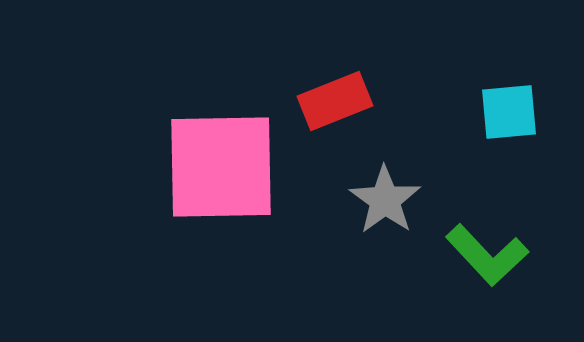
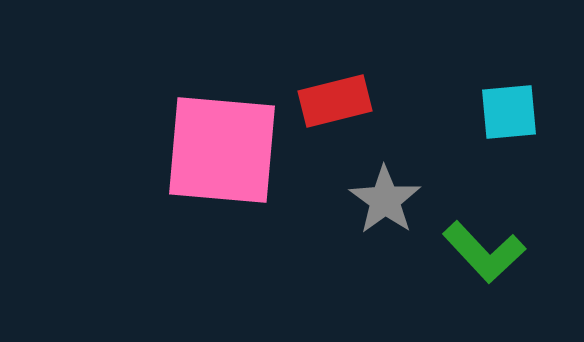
red rectangle: rotated 8 degrees clockwise
pink square: moved 1 px right, 17 px up; rotated 6 degrees clockwise
green L-shape: moved 3 px left, 3 px up
